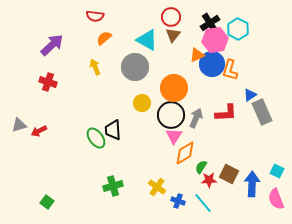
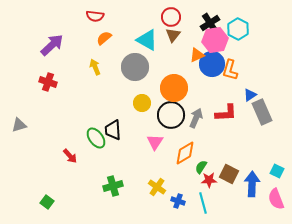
red arrow: moved 31 px right, 25 px down; rotated 105 degrees counterclockwise
pink triangle: moved 19 px left, 6 px down
cyan line: rotated 25 degrees clockwise
